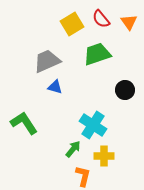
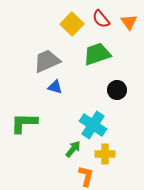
yellow square: rotated 15 degrees counterclockwise
black circle: moved 8 px left
green L-shape: rotated 56 degrees counterclockwise
yellow cross: moved 1 px right, 2 px up
orange L-shape: moved 3 px right
